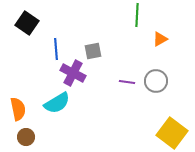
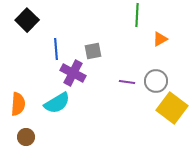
black square: moved 3 px up; rotated 10 degrees clockwise
orange semicircle: moved 5 px up; rotated 15 degrees clockwise
yellow square: moved 25 px up
